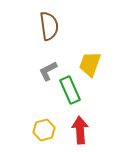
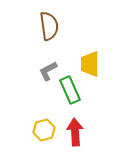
yellow trapezoid: rotated 20 degrees counterclockwise
red arrow: moved 5 px left, 2 px down
